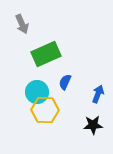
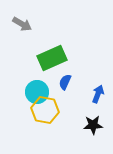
gray arrow: rotated 36 degrees counterclockwise
green rectangle: moved 6 px right, 4 px down
yellow hexagon: rotated 8 degrees clockwise
